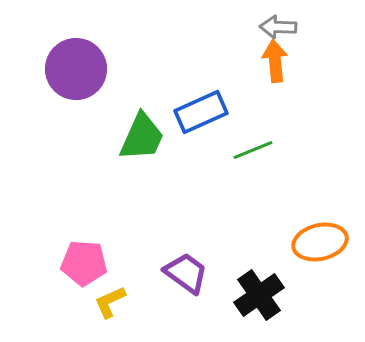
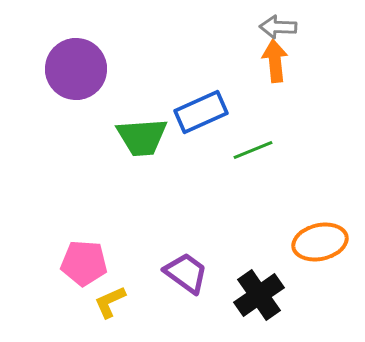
green trapezoid: rotated 62 degrees clockwise
